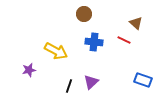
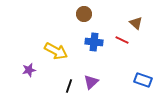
red line: moved 2 px left
